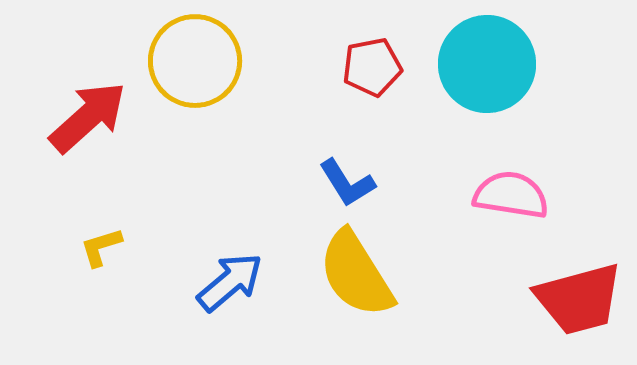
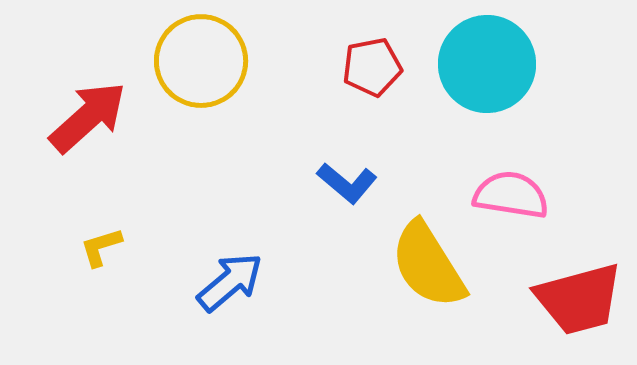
yellow circle: moved 6 px right
blue L-shape: rotated 18 degrees counterclockwise
yellow semicircle: moved 72 px right, 9 px up
